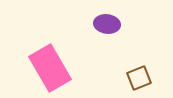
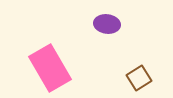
brown square: rotated 10 degrees counterclockwise
